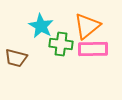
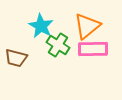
green cross: moved 3 px left, 1 px down; rotated 25 degrees clockwise
